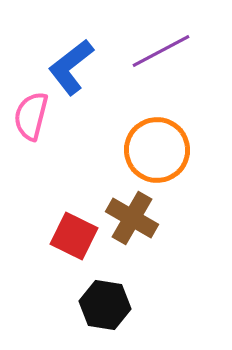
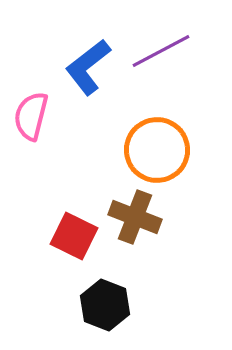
blue L-shape: moved 17 px right
brown cross: moved 3 px right, 1 px up; rotated 9 degrees counterclockwise
black hexagon: rotated 12 degrees clockwise
